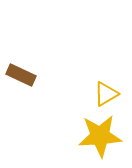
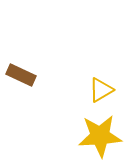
yellow triangle: moved 5 px left, 4 px up
